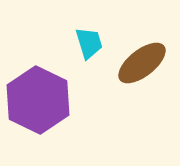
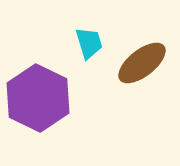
purple hexagon: moved 2 px up
